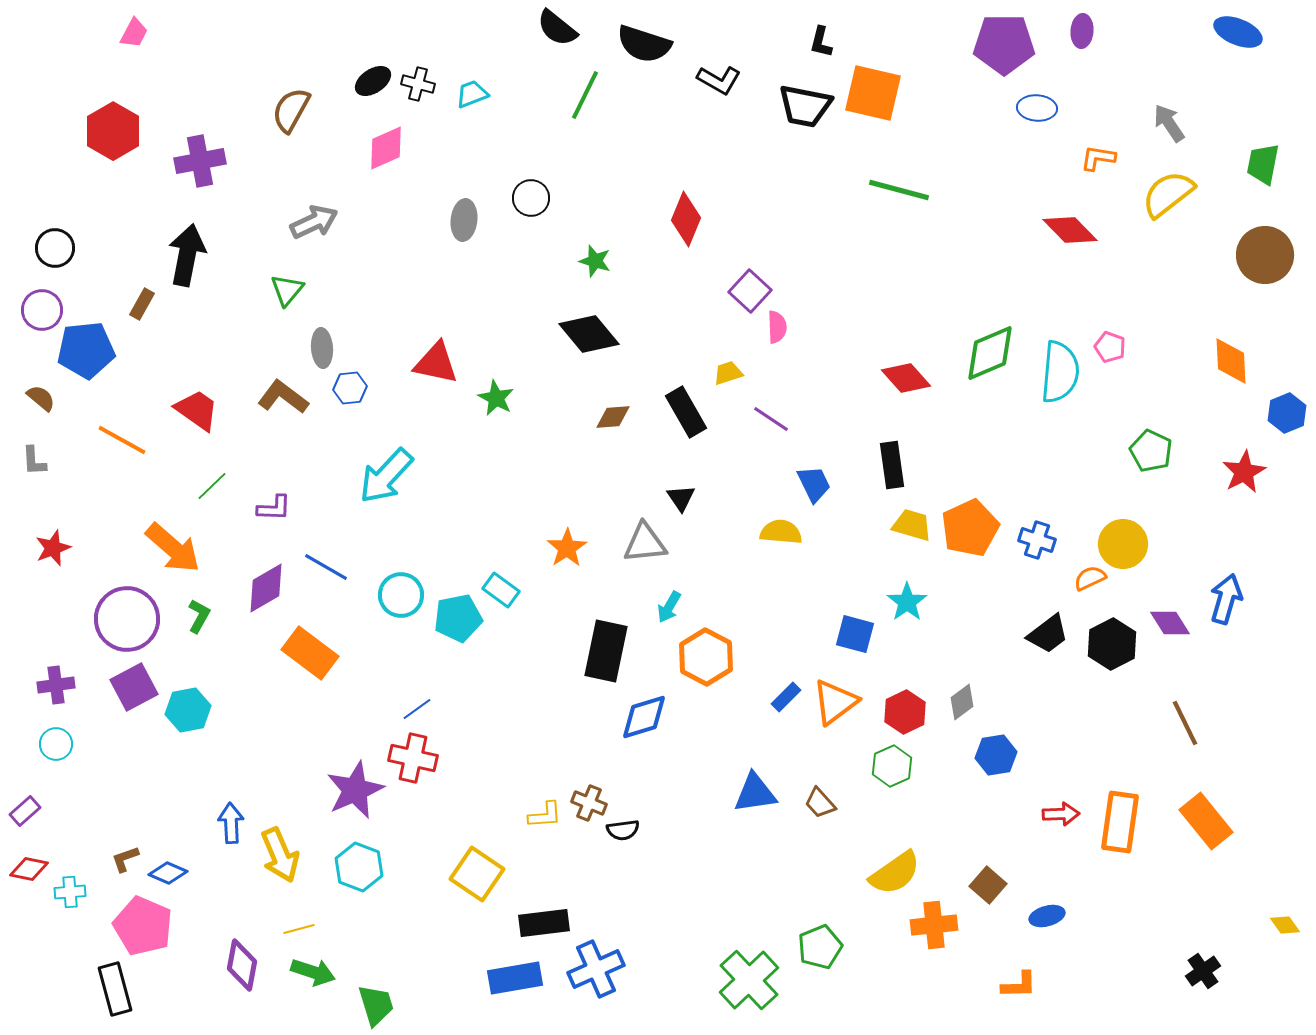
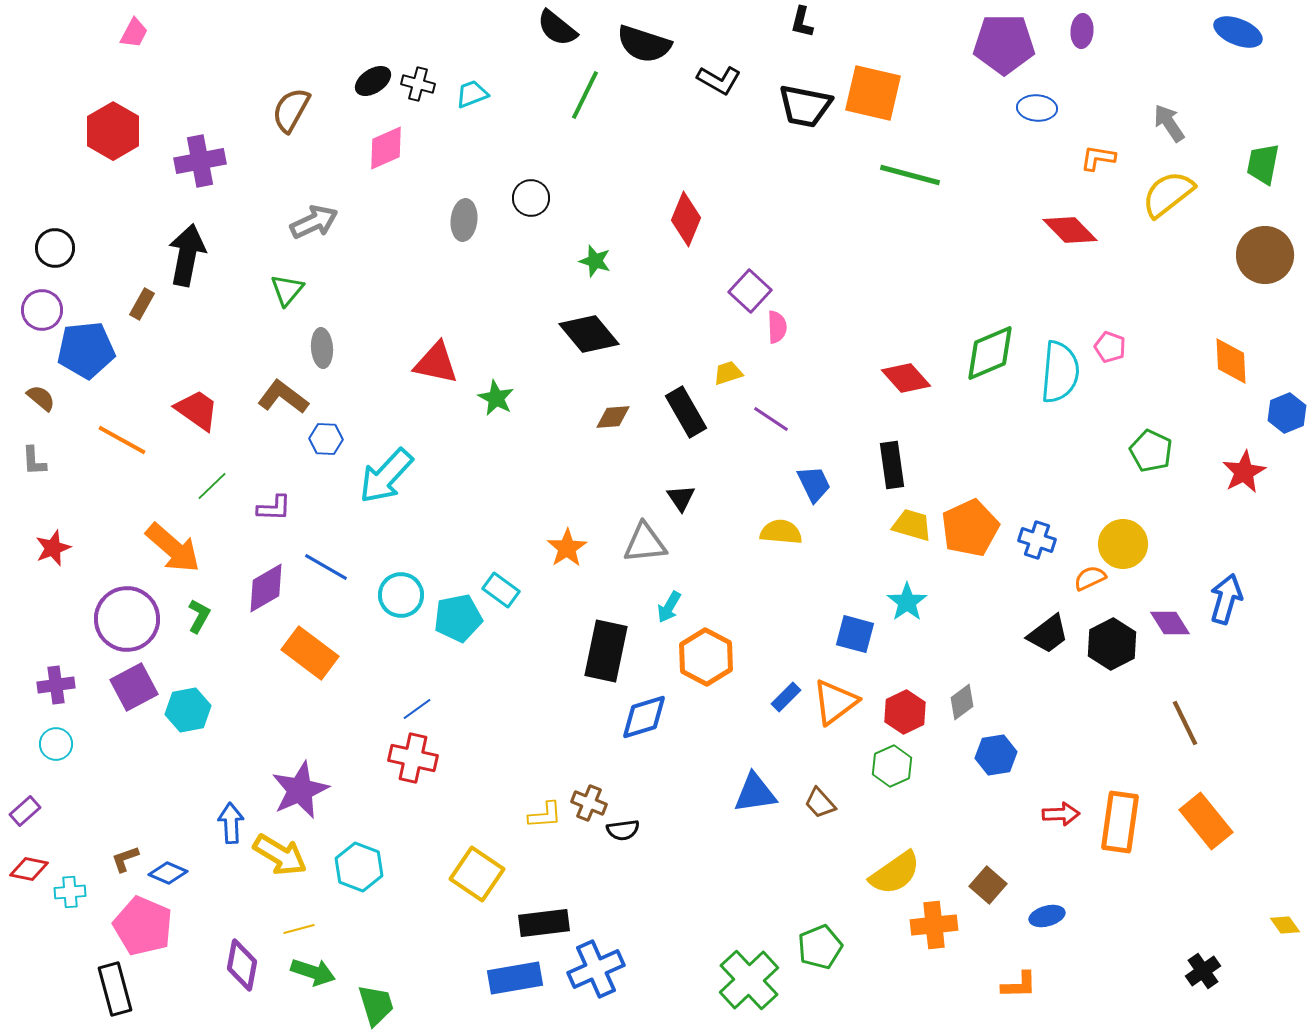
black L-shape at (821, 42): moved 19 px left, 20 px up
green line at (899, 190): moved 11 px right, 15 px up
blue hexagon at (350, 388): moved 24 px left, 51 px down; rotated 8 degrees clockwise
purple star at (355, 790): moved 55 px left
yellow arrow at (280, 855): rotated 36 degrees counterclockwise
